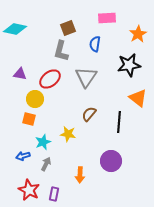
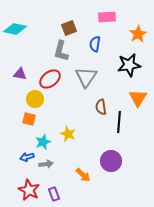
pink rectangle: moved 1 px up
brown square: moved 1 px right
orange triangle: rotated 24 degrees clockwise
brown semicircle: moved 12 px right, 7 px up; rotated 49 degrees counterclockwise
yellow star: rotated 14 degrees clockwise
blue arrow: moved 4 px right, 1 px down
gray arrow: rotated 56 degrees clockwise
orange arrow: moved 3 px right; rotated 49 degrees counterclockwise
purple rectangle: rotated 32 degrees counterclockwise
